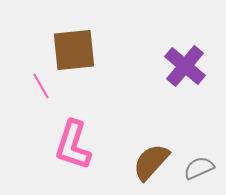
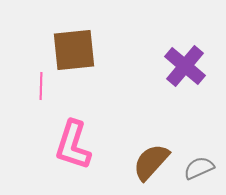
pink line: rotated 32 degrees clockwise
